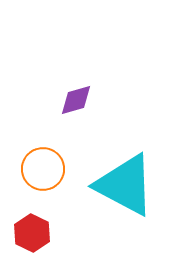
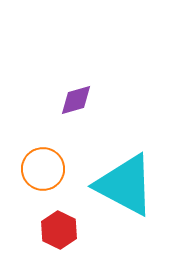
red hexagon: moved 27 px right, 3 px up
